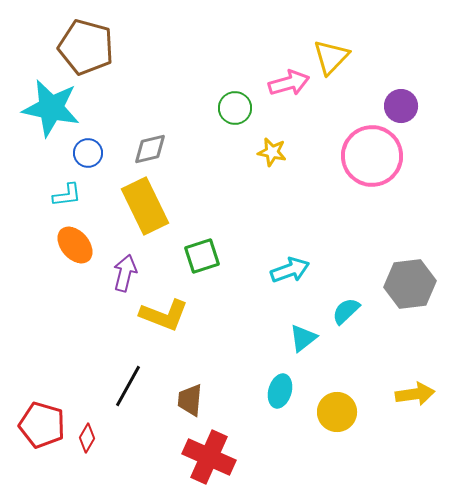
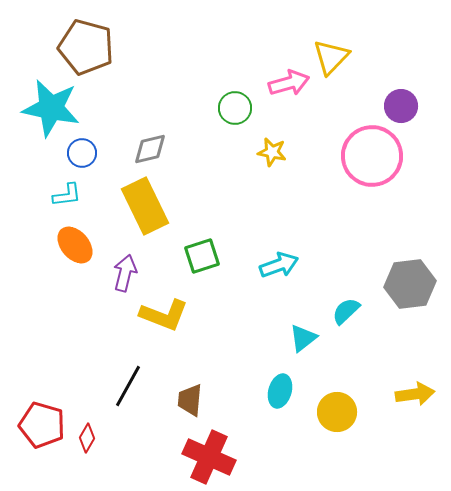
blue circle: moved 6 px left
cyan arrow: moved 11 px left, 5 px up
